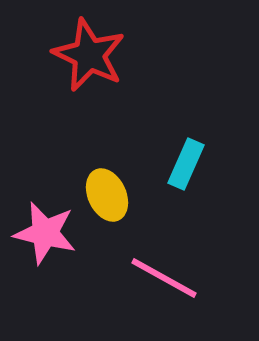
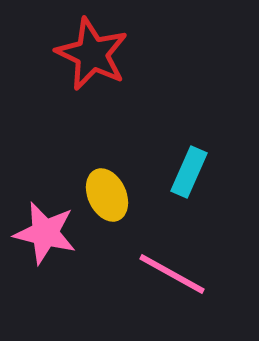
red star: moved 3 px right, 1 px up
cyan rectangle: moved 3 px right, 8 px down
pink line: moved 8 px right, 4 px up
